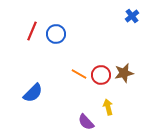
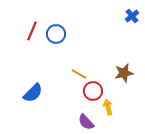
red circle: moved 8 px left, 16 px down
